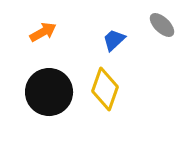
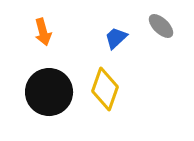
gray ellipse: moved 1 px left, 1 px down
orange arrow: rotated 104 degrees clockwise
blue trapezoid: moved 2 px right, 2 px up
